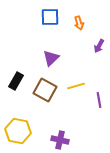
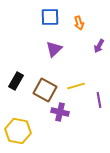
purple triangle: moved 3 px right, 9 px up
purple cross: moved 28 px up
